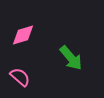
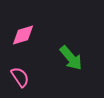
pink semicircle: rotated 15 degrees clockwise
